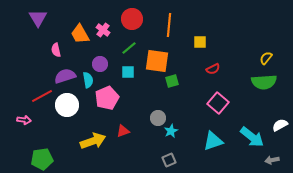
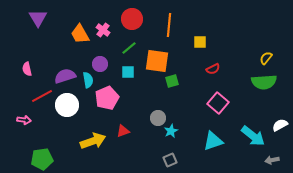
pink semicircle: moved 29 px left, 19 px down
cyan arrow: moved 1 px right, 1 px up
gray square: moved 1 px right
